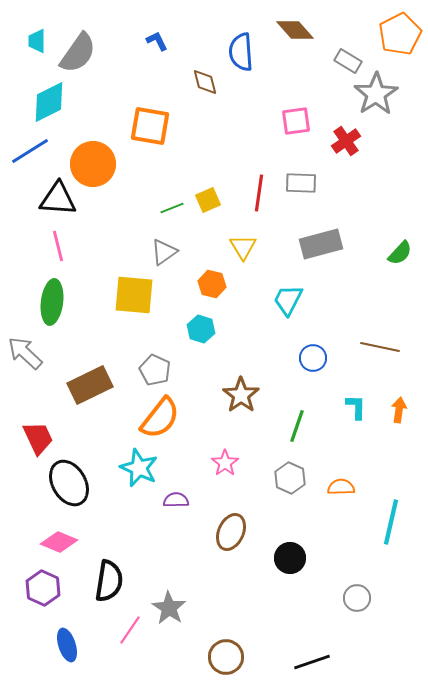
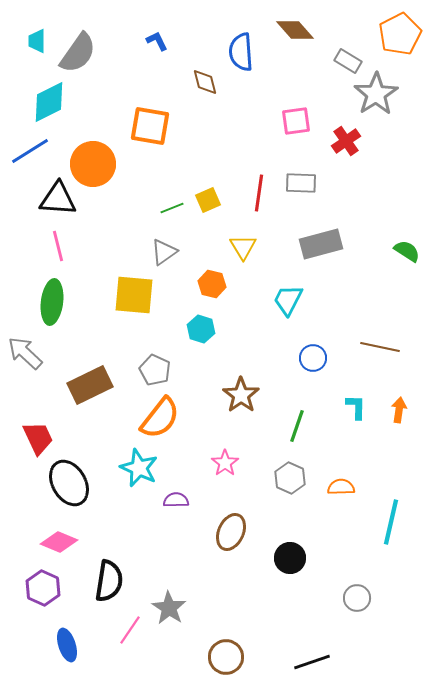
green semicircle at (400, 253): moved 7 px right, 2 px up; rotated 100 degrees counterclockwise
